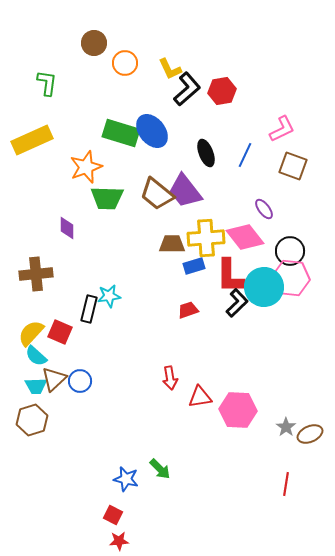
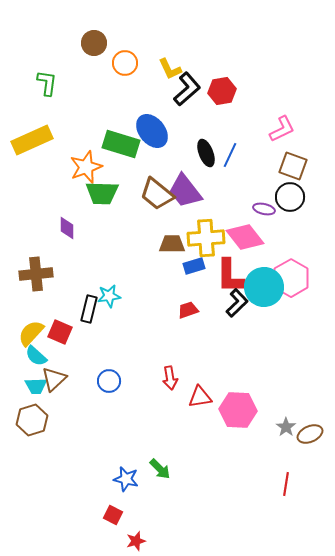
green rectangle at (121, 133): moved 11 px down
blue line at (245, 155): moved 15 px left
green trapezoid at (107, 198): moved 5 px left, 5 px up
purple ellipse at (264, 209): rotated 40 degrees counterclockwise
black circle at (290, 251): moved 54 px up
pink hexagon at (291, 278): rotated 24 degrees clockwise
blue circle at (80, 381): moved 29 px right
red star at (119, 541): moved 17 px right; rotated 12 degrees counterclockwise
